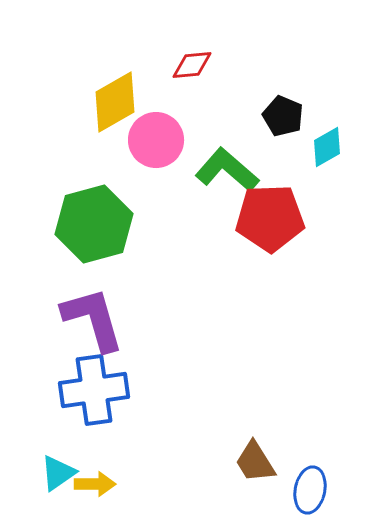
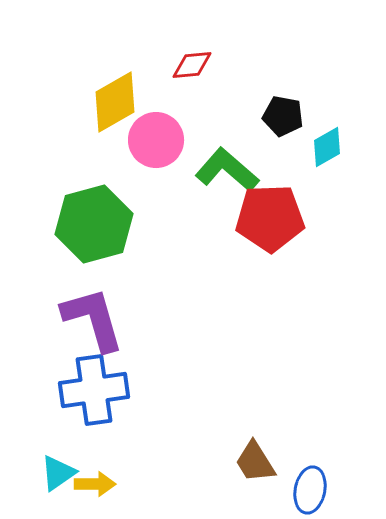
black pentagon: rotated 12 degrees counterclockwise
